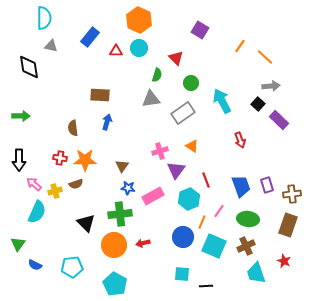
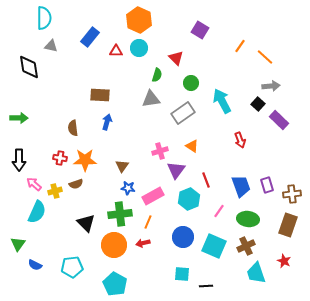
green arrow at (21, 116): moved 2 px left, 2 px down
orange line at (202, 222): moved 54 px left
